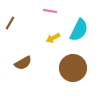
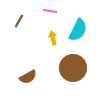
brown line: moved 9 px right, 2 px up
cyan semicircle: moved 1 px left
yellow arrow: rotated 104 degrees clockwise
brown semicircle: moved 5 px right, 14 px down
